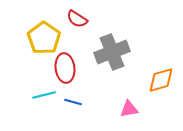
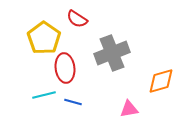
gray cross: moved 1 px down
orange diamond: moved 1 px down
